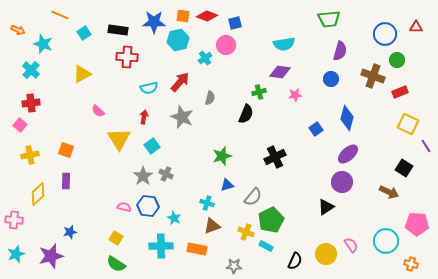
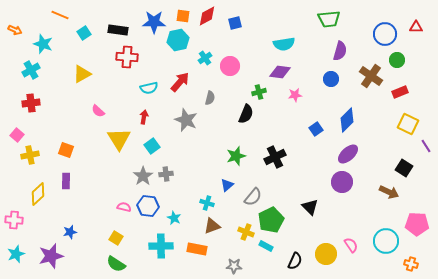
red diamond at (207, 16): rotated 50 degrees counterclockwise
orange arrow at (18, 30): moved 3 px left
pink circle at (226, 45): moved 4 px right, 21 px down
cyan cross at (31, 70): rotated 18 degrees clockwise
brown cross at (373, 76): moved 2 px left; rotated 15 degrees clockwise
gray star at (182, 117): moved 4 px right, 3 px down
blue diamond at (347, 118): moved 2 px down; rotated 30 degrees clockwise
pink square at (20, 125): moved 3 px left, 10 px down
green star at (222, 156): moved 14 px right
gray cross at (166, 174): rotated 32 degrees counterclockwise
blue triangle at (227, 185): rotated 24 degrees counterclockwise
black triangle at (326, 207): moved 16 px left; rotated 42 degrees counterclockwise
